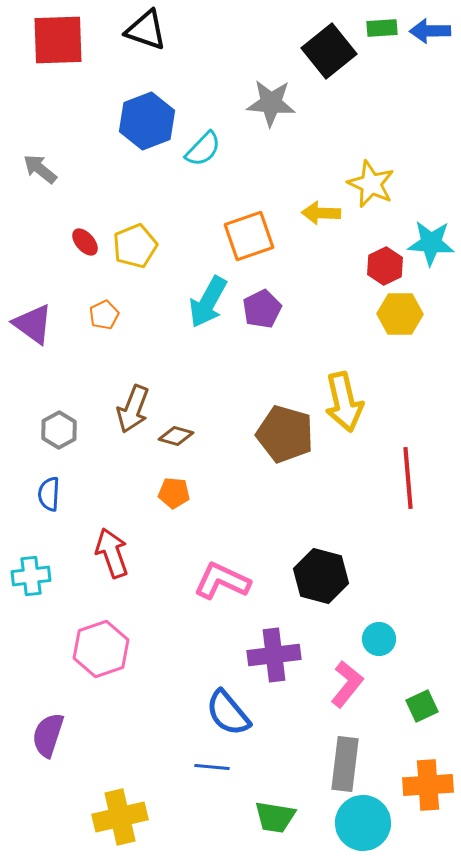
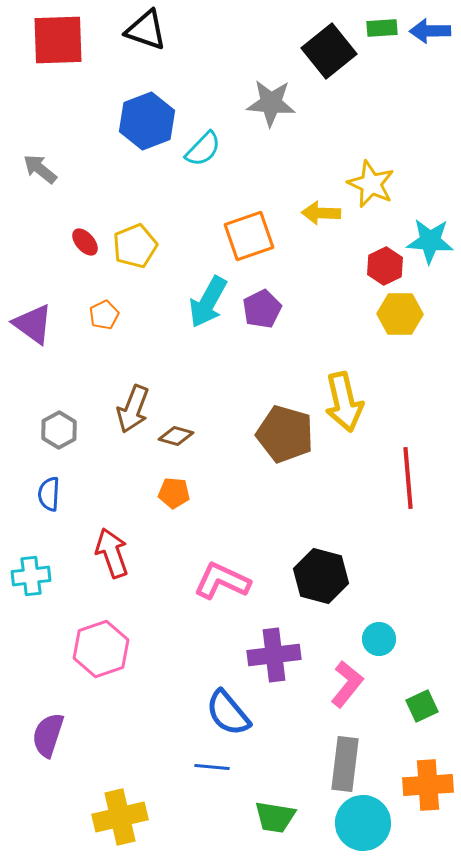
cyan star at (431, 243): moved 1 px left, 2 px up
